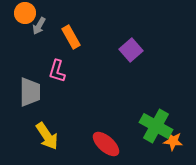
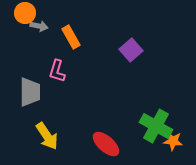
gray arrow: rotated 108 degrees counterclockwise
